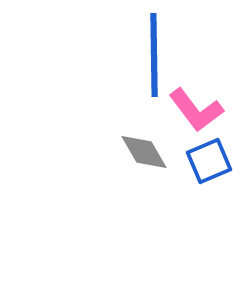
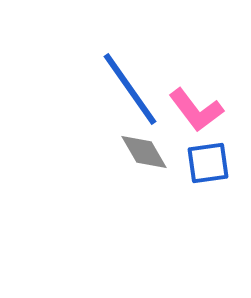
blue line: moved 24 px left, 34 px down; rotated 34 degrees counterclockwise
blue square: moved 1 px left, 2 px down; rotated 15 degrees clockwise
